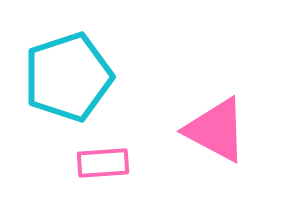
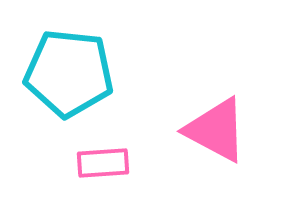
cyan pentagon: moved 1 px right, 4 px up; rotated 24 degrees clockwise
